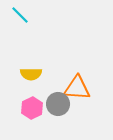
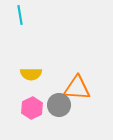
cyan line: rotated 36 degrees clockwise
gray circle: moved 1 px right, 1 px down
